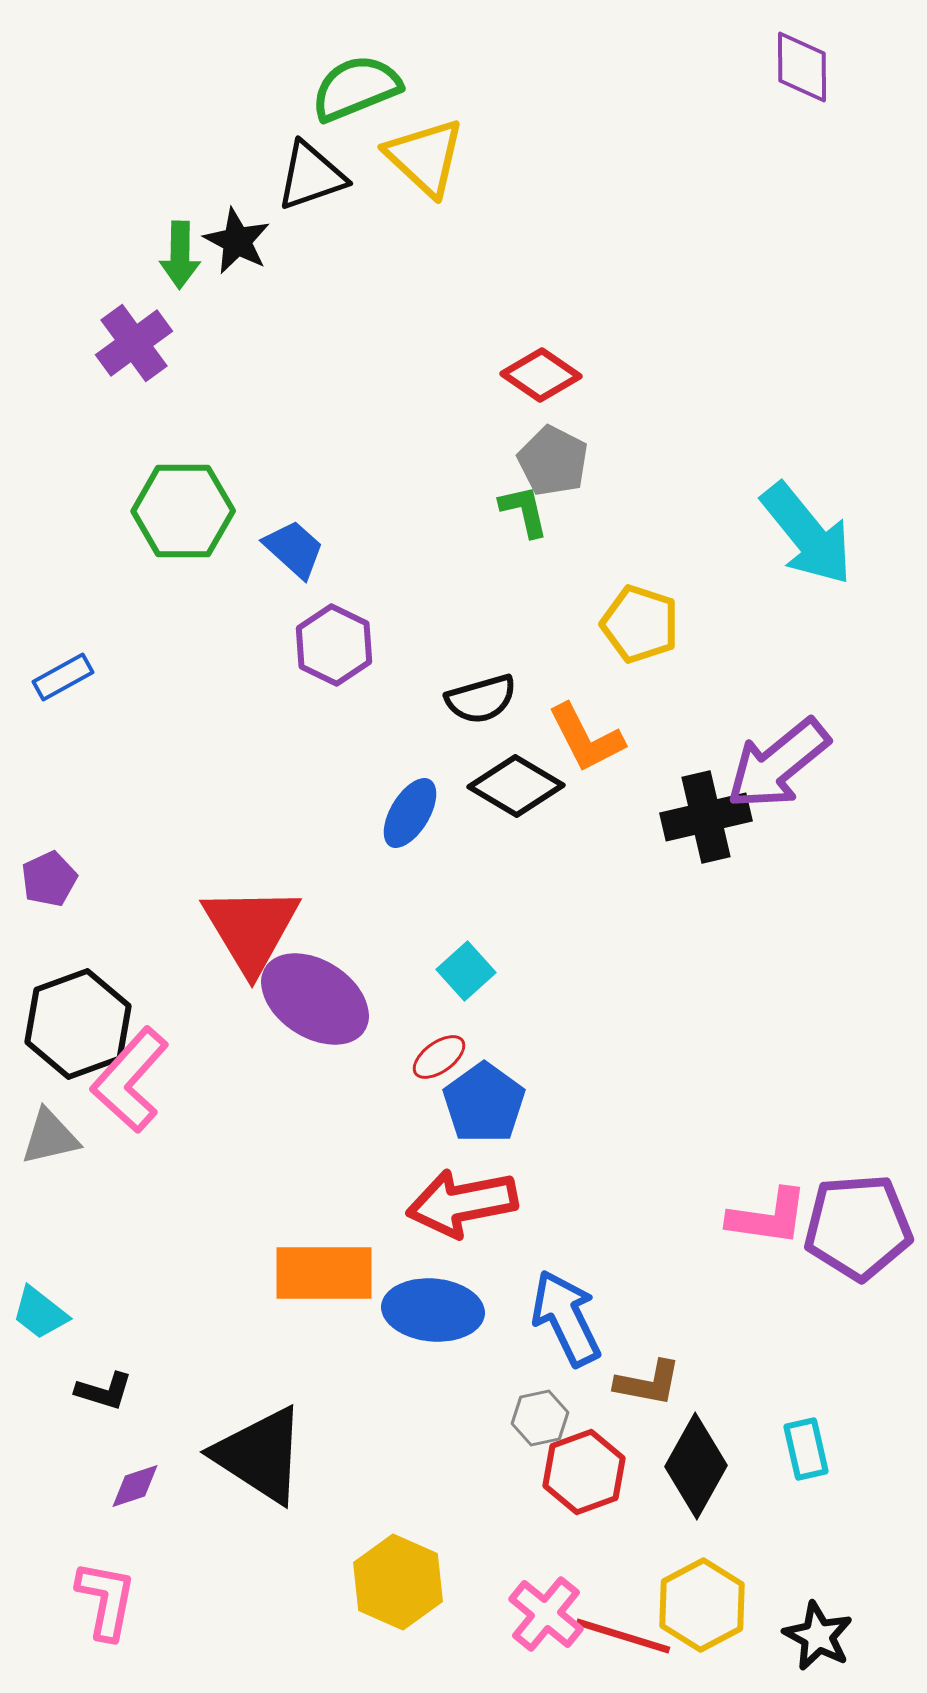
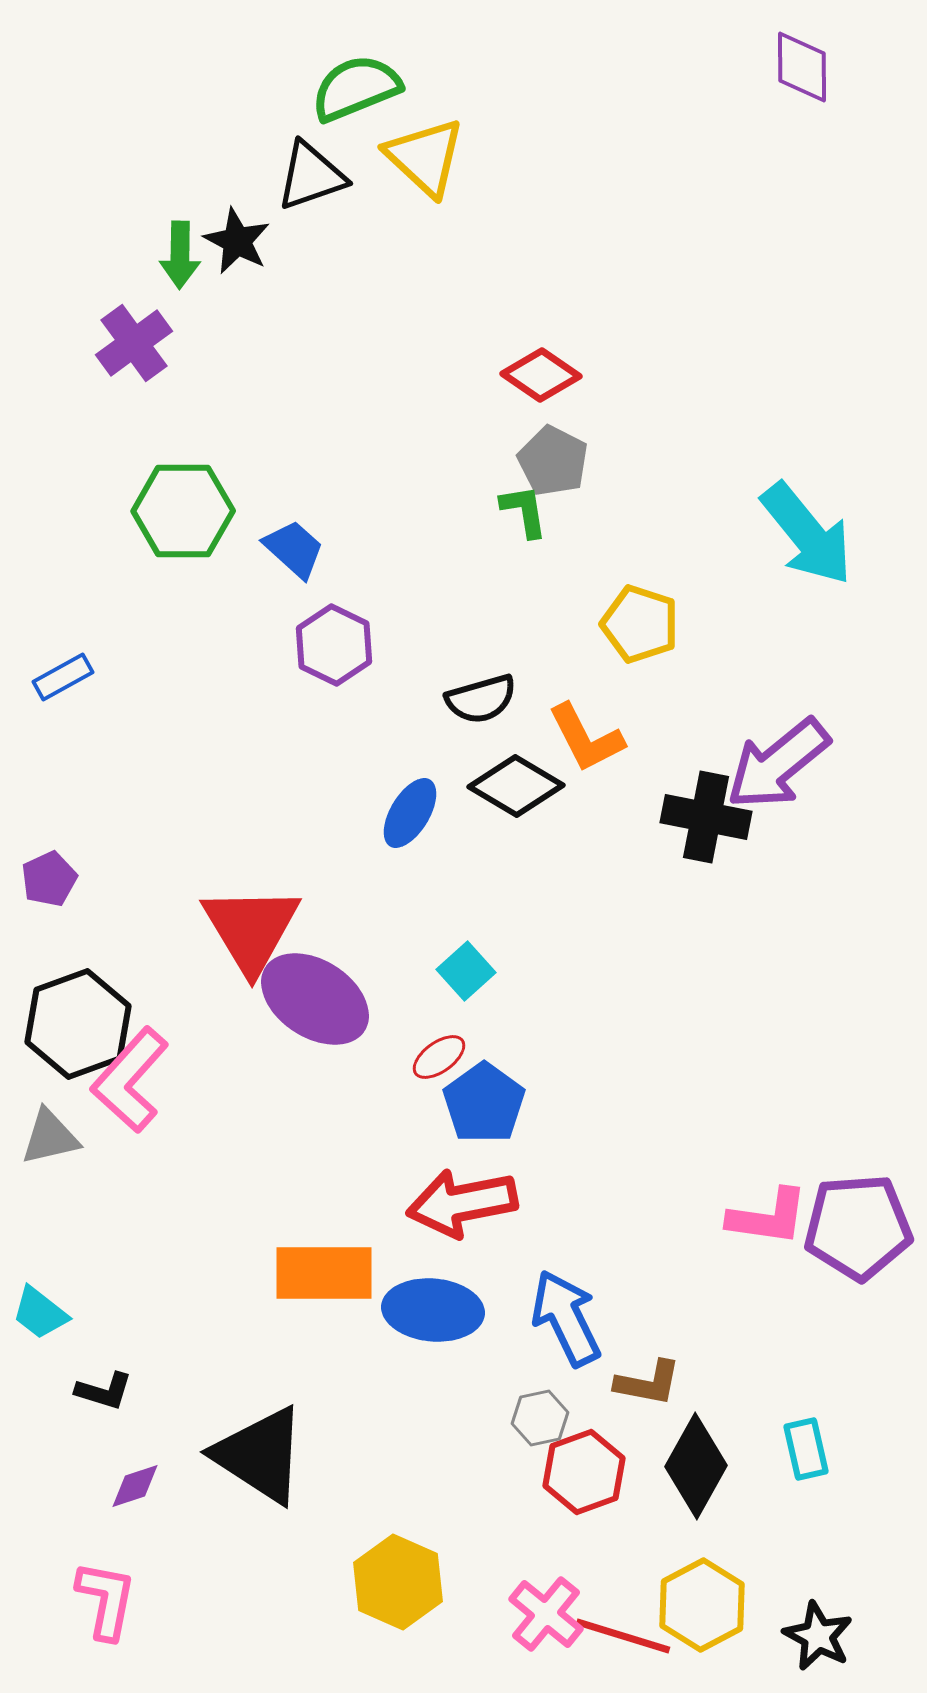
green L-shape at (524, 511): rotated 4 degrees clockwise
black cross at (706, 817): rotated 24 degrees clockwise
